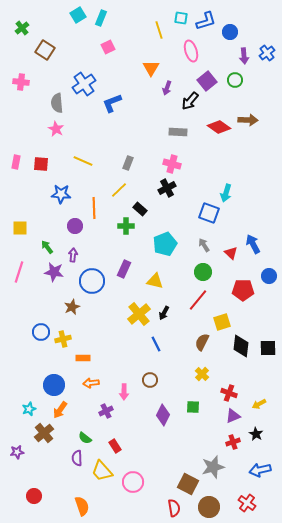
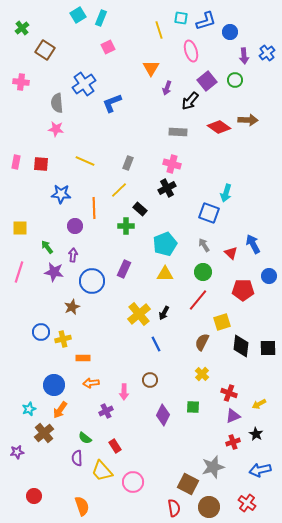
pink star at (56, 129): rotated 21 degrees counterclockwise
yellow line at (83, 161): moved 2 px right
yellow triangle at (155, 281): moved 10 px right, 7 px up; rotated 12 degrees counterclockwise
